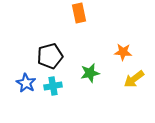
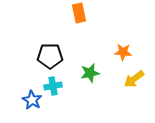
black pentagon: rotated 15 degrees clockwise
blue star: moved 6 px right, 17 px down
